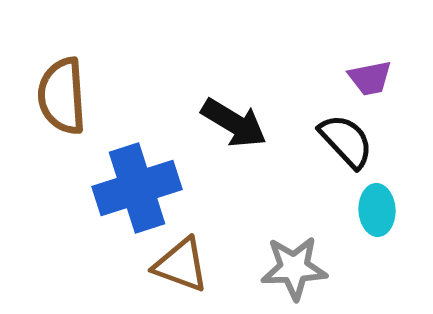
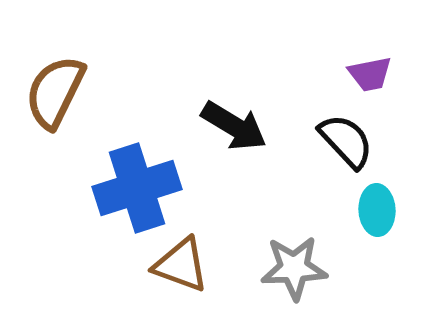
purple trapezoid: moved 4 px up
brown semicircle: moved 7 px left, 4 px up; rotated 30 degrees clockwise
black arrow: moved 3 px down
